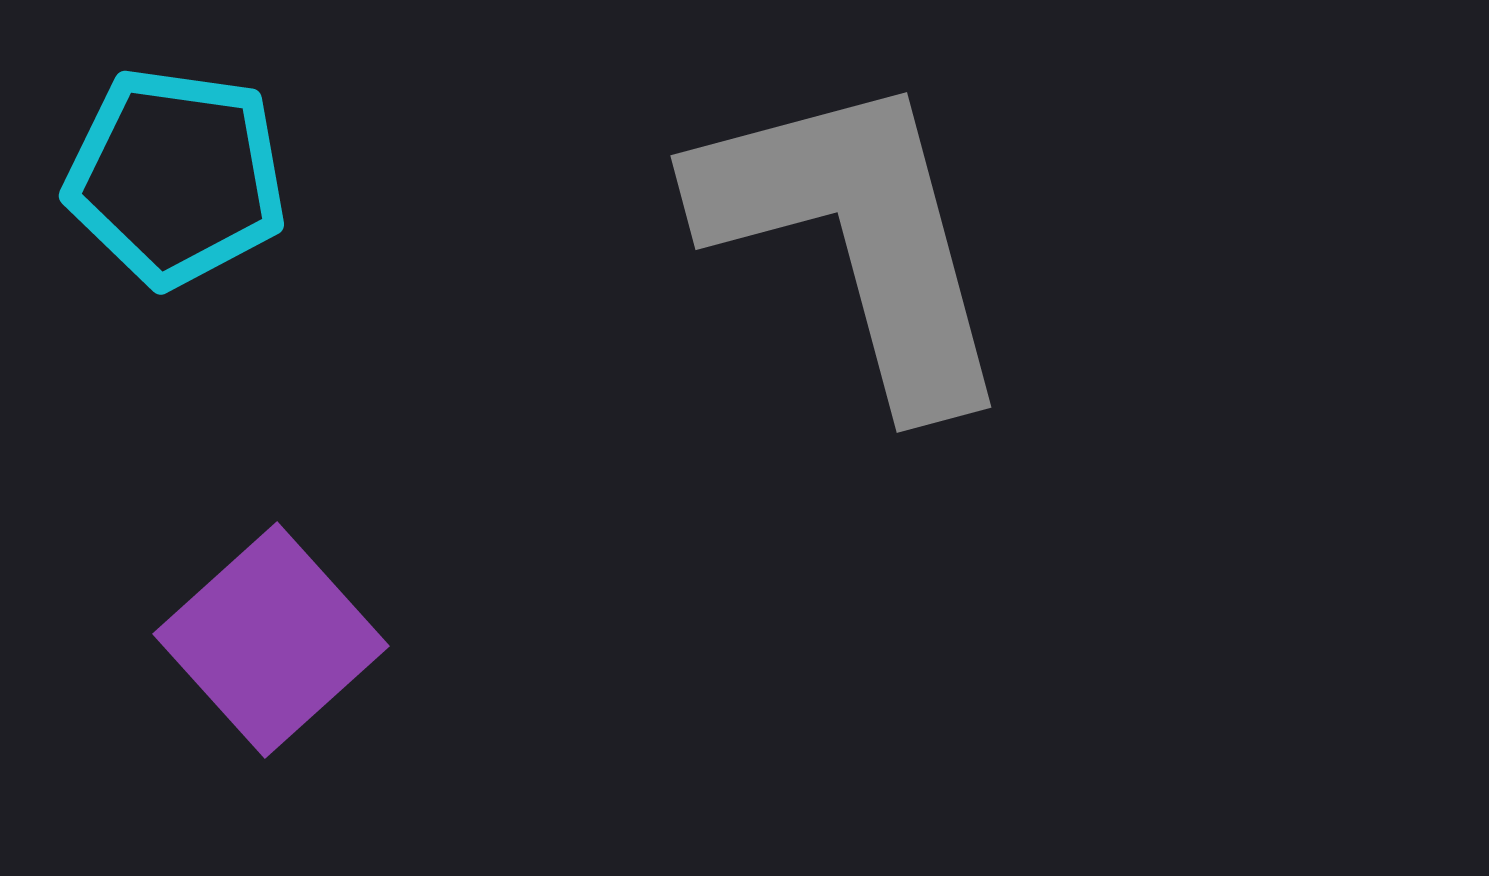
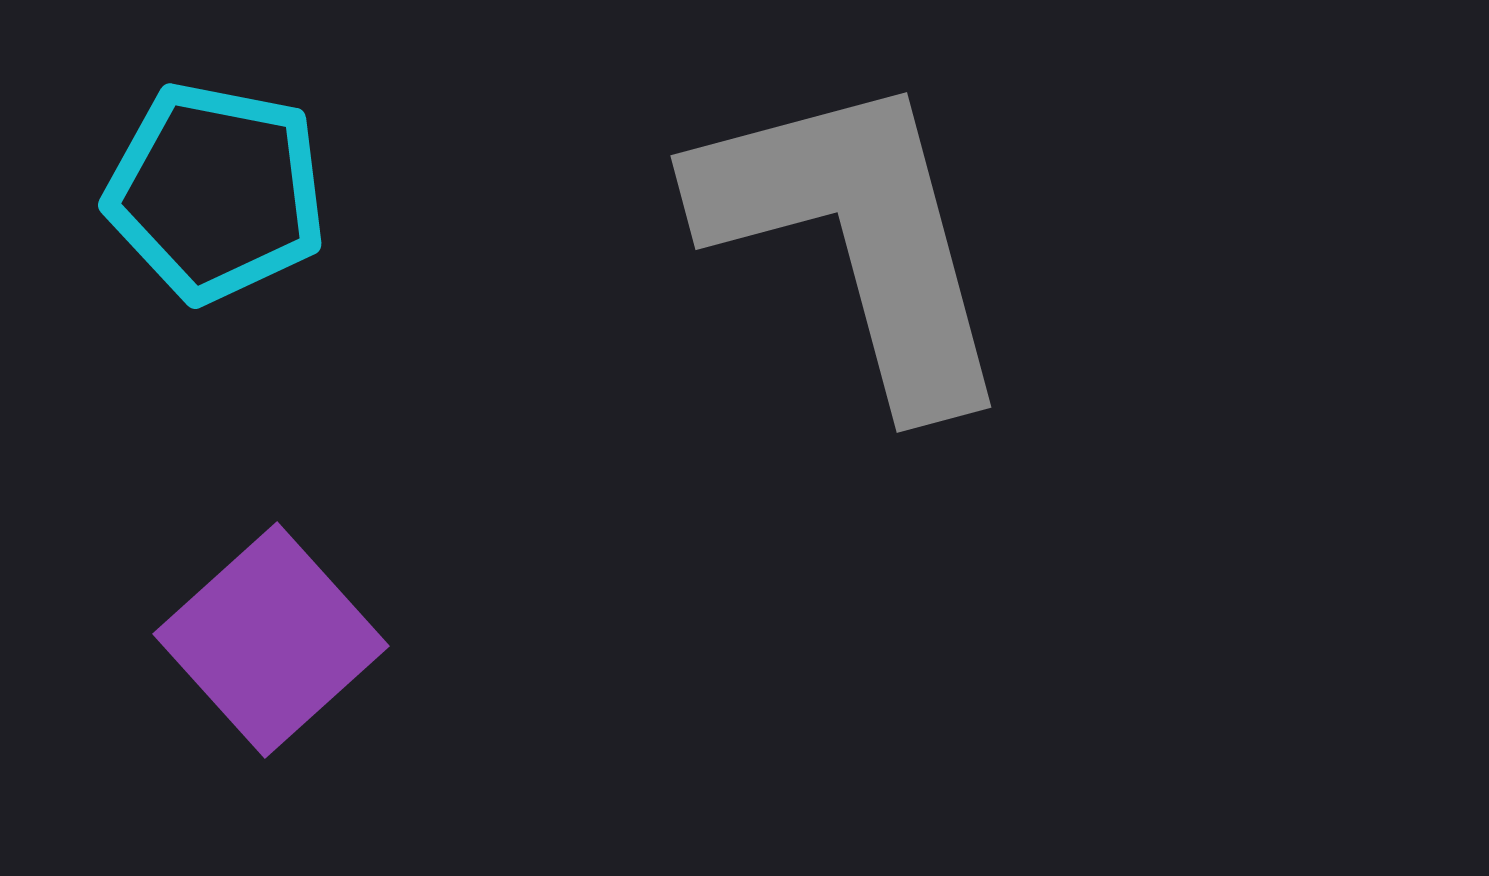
cyan pentagon: moved 40 px right, 15 px down; rotated 3 degrees clockwise
